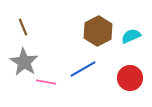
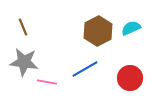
cyan semicircle: moved 8 px up
gray star: rotated 24 degrees counterclockwise
blue line: moved 2 px right
pink line: moved 1 px right
